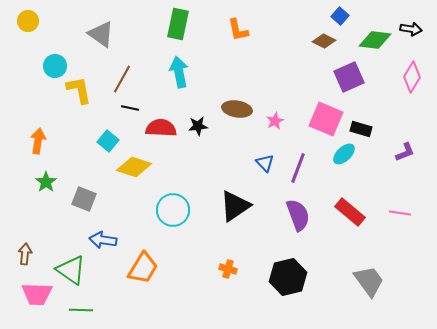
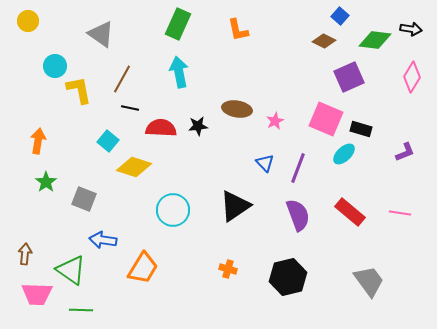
green rectangle at (178, 24): rotated 12 degrees clockwise
